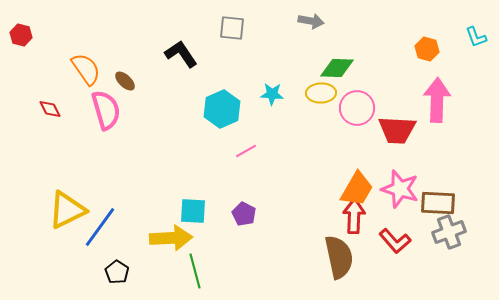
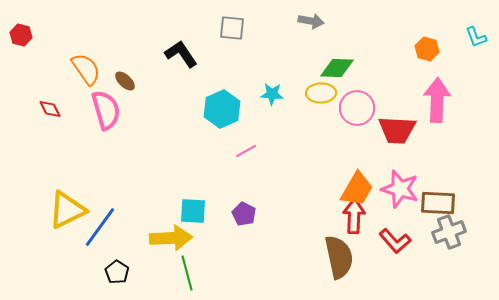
green line: moved 8 px left, 2 px down
